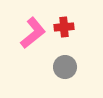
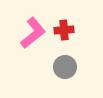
red cross: moved 3 px down
